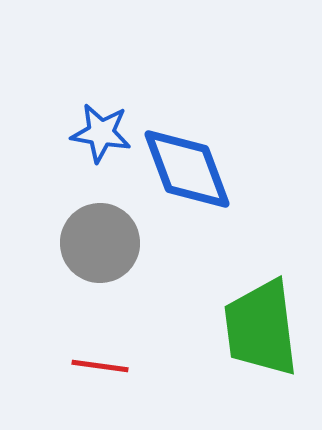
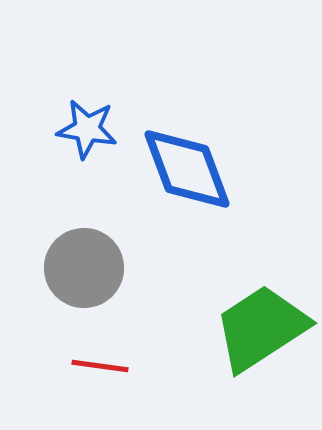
blue star: moved 14 px left, 4 px up
gray circle: moved 16 px left, 25 px down
green trapezoid: rotated 64 degrees clockwise
